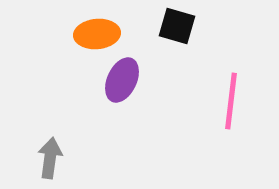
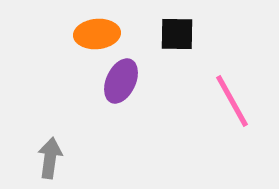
black square: moved 8 px down; rotated 15 degrees counterclockwise
purple ellipse: moved 1 px left, 1 px down
pink line: moved 1 px right; rotated 36 degrees counterclockwise
